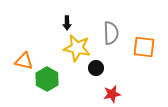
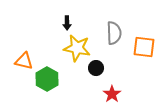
gray semicircle: moved 3 px right
red star: rotated 24 degrees counterclockwise
